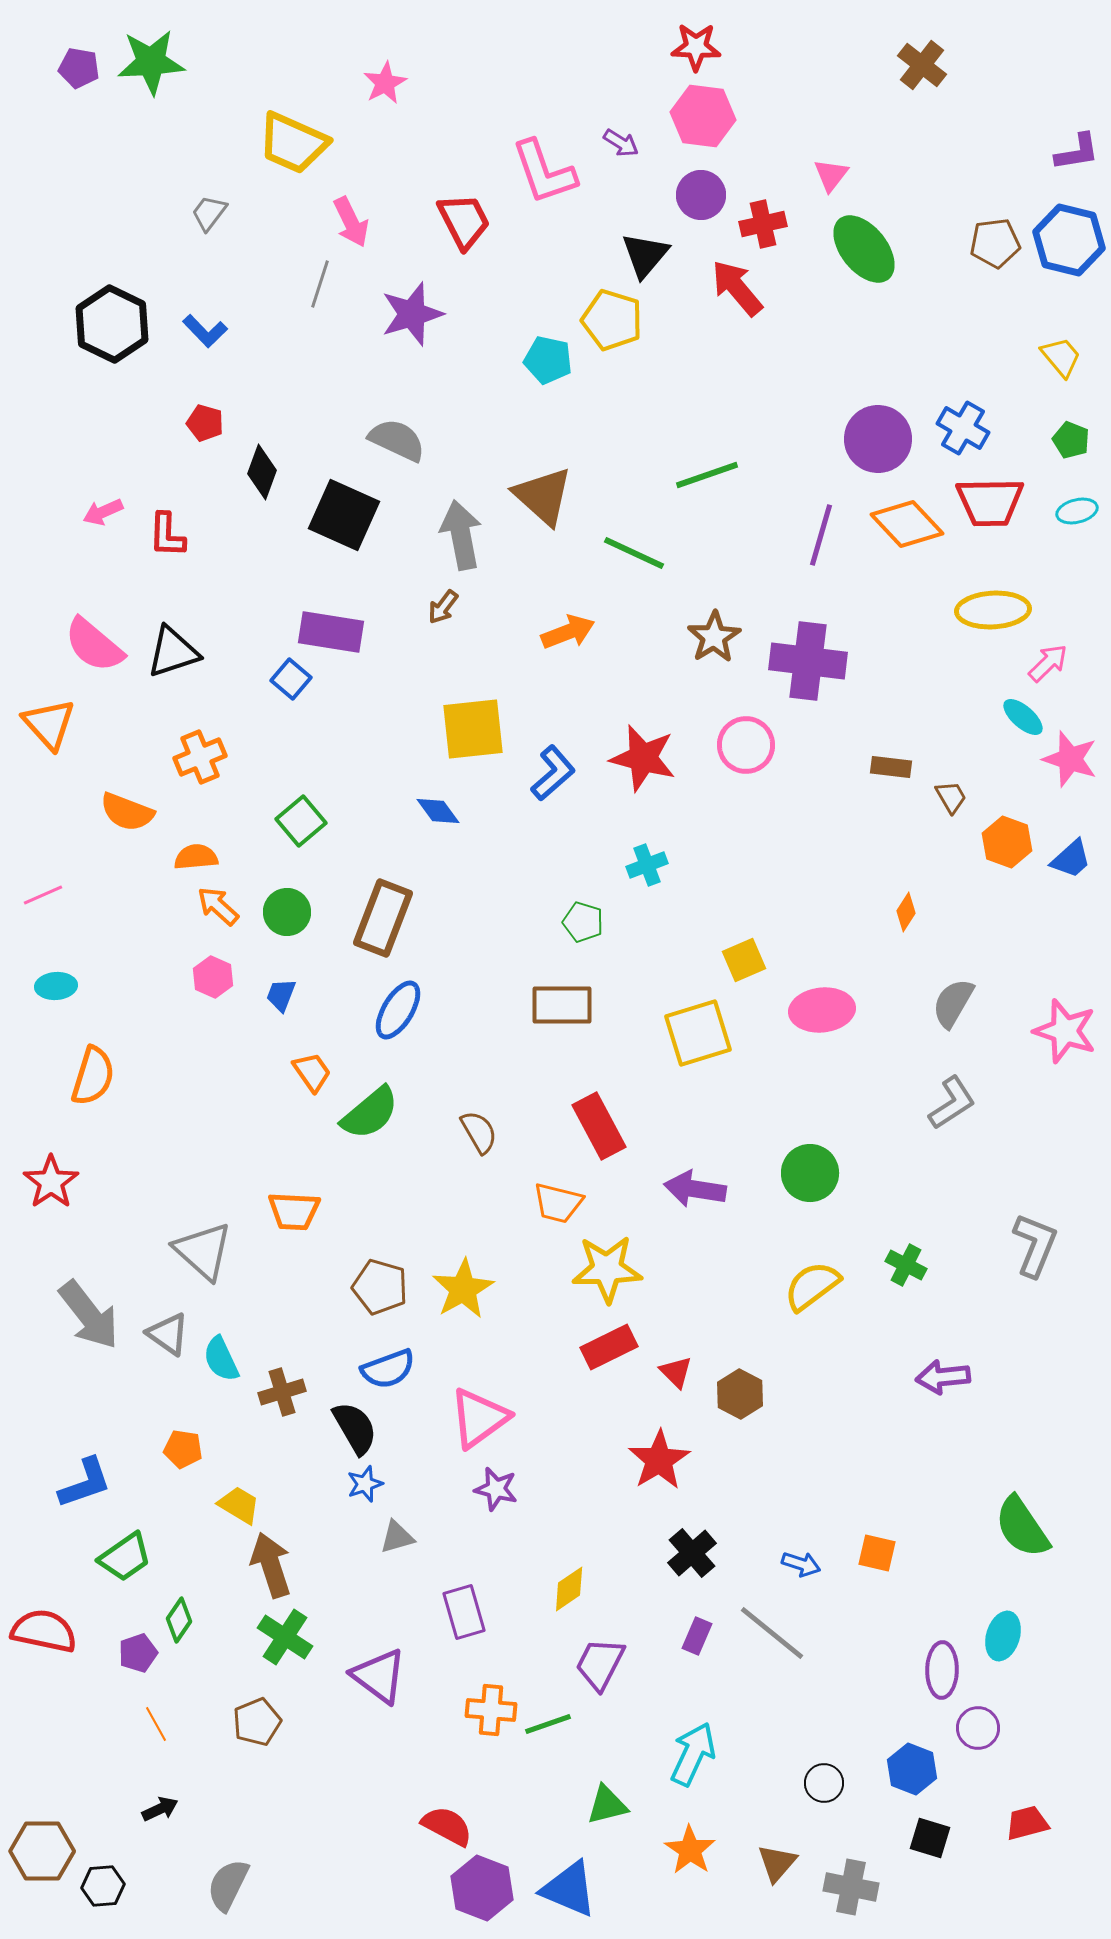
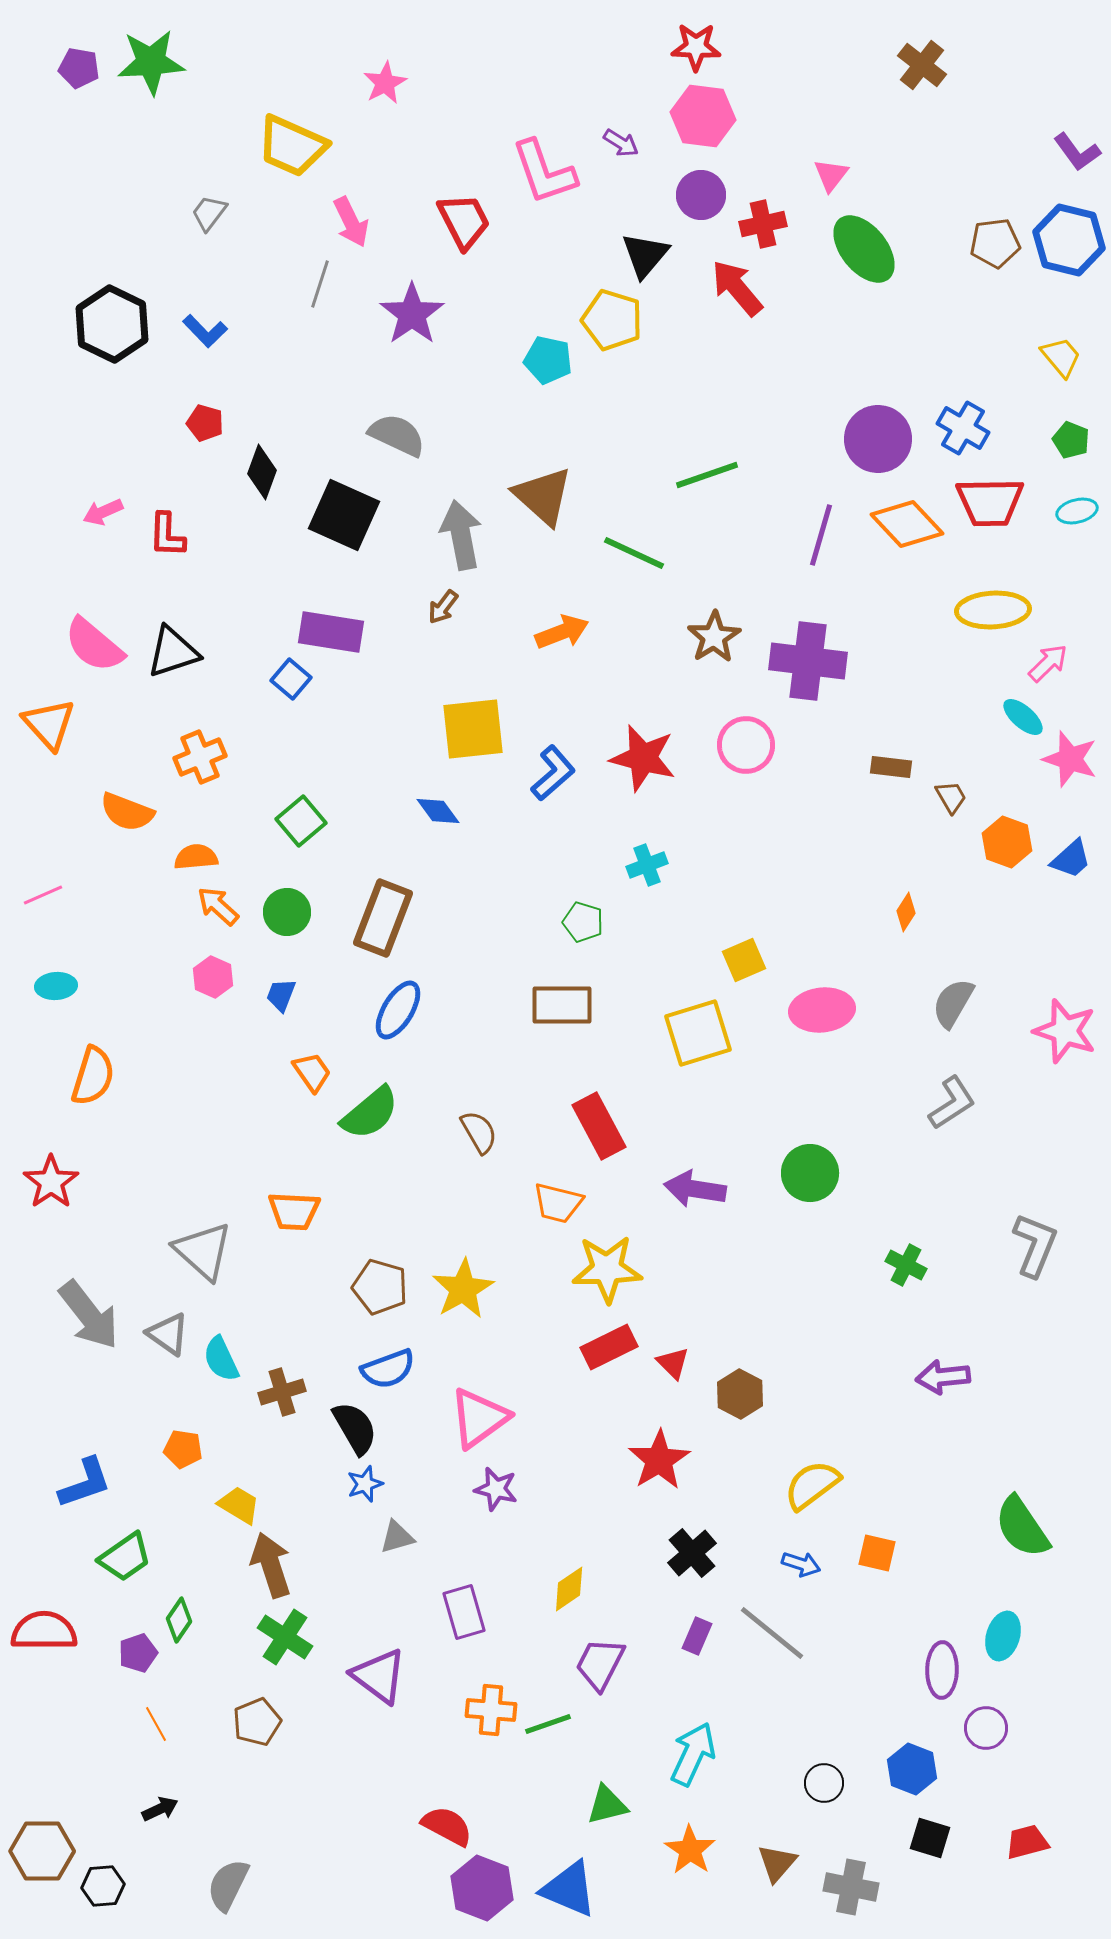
yellow trapezoid at (293, 143): moved 1 px left, 3 px down
purple L-shape at (1077, 152): rotated 63 degrees clockwise
purple star at (412, 314): rotated 18 degrees counterclockwise
gray semicircle at (397, 440): moved 5 px up
orange arrow at (568, 632): moved 6 px left
yellow semicircle at (812, 1286): moved 199 px down
red triangle at (676, 1372): moved 3 px left, 9 px up
red semicircle at (44, 1631): rotated 12 degrees counterclockwise
purple circle at (978, 1728): moved 8 px right
red trapezoid at (1027, 1823): moved 19 px down
